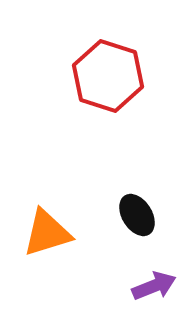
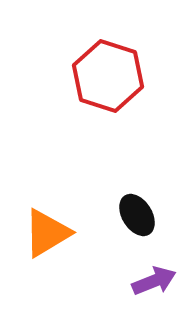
orange triangle: rotated 14 degrees counterclockwise
purple arrow: moved 5 px up
